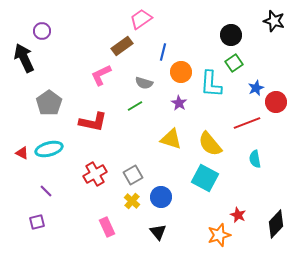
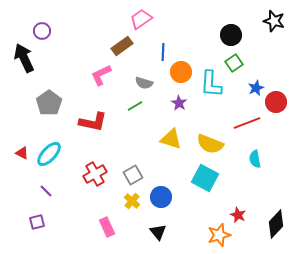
blue line: rotated 12 degrees counterclockwise
yellow semicircle: rotated 28 degrees counterclockwise
cyan ellipse: moved 5 px down; rotated 32 degrees counterclockwise
